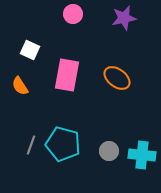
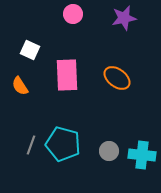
pink rectangle: rotated 12 degrees counterclockwise
